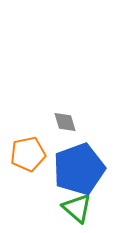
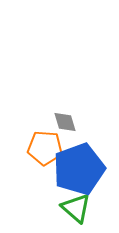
orange pentagon: moved 17 px right, 6 px up; rotated 16 degrees clockwise
green triangle: moved 1 px left
